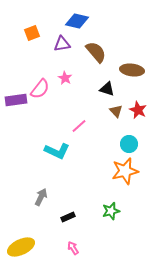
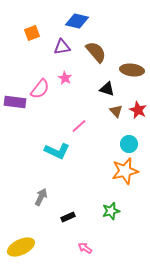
purple triangle: moved 3 px down
purple rectangle: moved 1 px left, 2 px down; rotated 15 degrees clockwise
pink arrow: moved 12 px right; rotated 24 degrees counterclockwise
